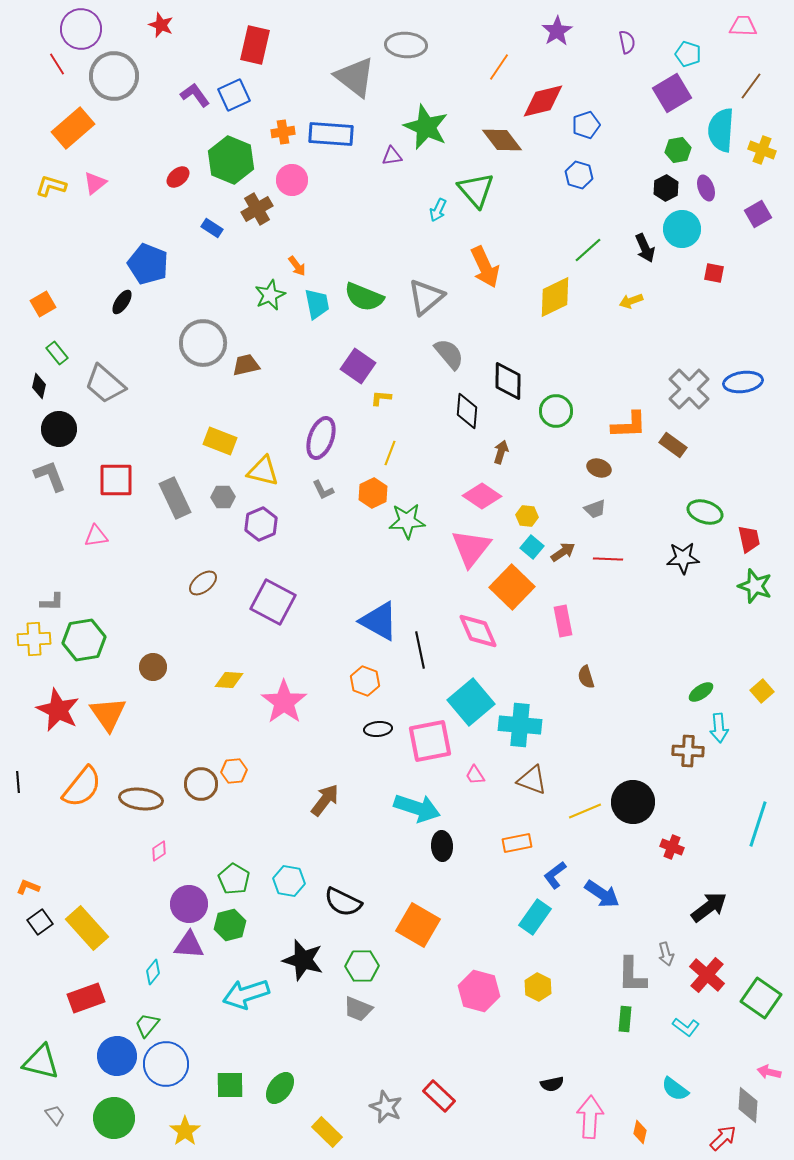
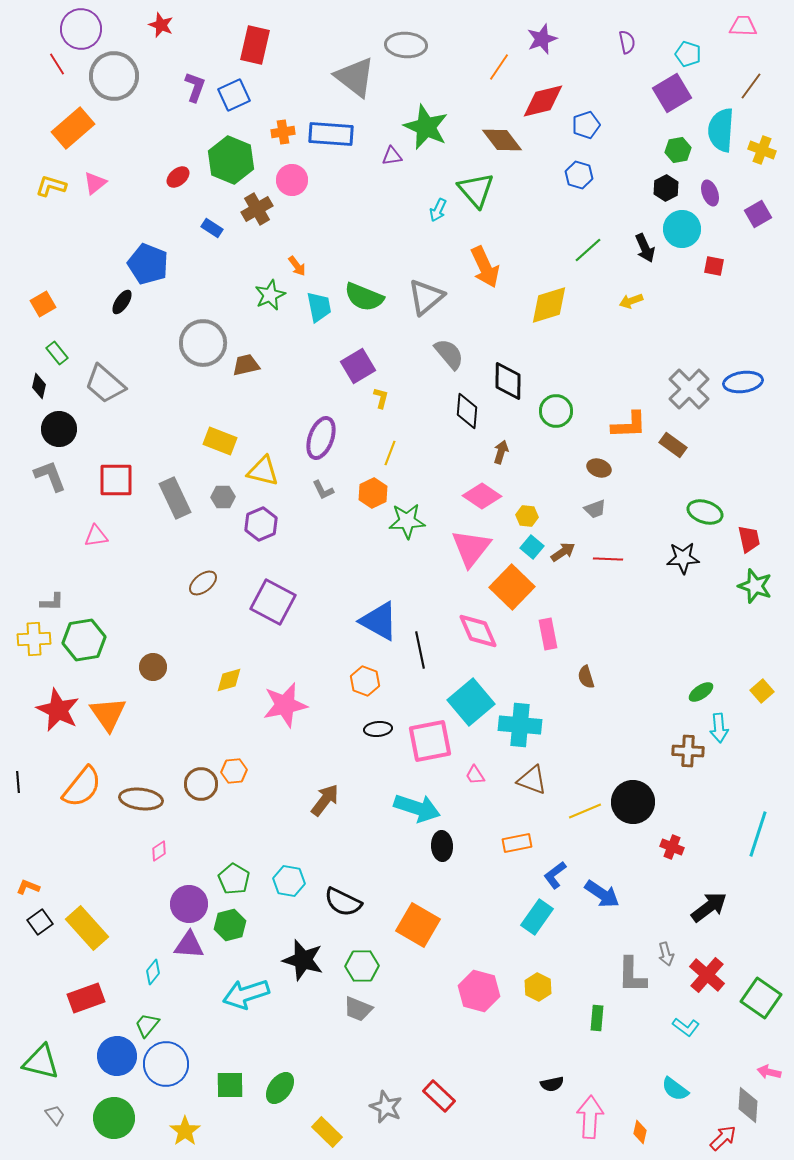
purple star at (557, 31): moved 15 px left, 8 px down; rotated 12 degrees clockwise
purple L-shape at (195, 95): moved 8 px up; rotated 56 degrees clockwise
purple ellipse at (706, 188): moved 4 px right, 5 px down
red square at (714, 273): moved 7 px up
yellow diamond at (555, 297): moved 6 px left, 8 px down; rotated 9 degrees clockwise
cyan trapezoid at (317, 304): moved 2 px right, 3 px down
purple square at (358, 366): rotated 24 degrees clockwise
yellow L-shape at (381, 398): rotated 100 degrees clockwise
pink rectangle at (563, 621): moved 15 px left, 13 px down
yellow diamond at (229, 680): rotated 20 degrees counterclockwise
pink star at (284, 702): moved 1 px right, 3 px down; rotated 24 degrees clockwise
cyan line at (758, 824): moved 10 px down
cyan rectangle at (535, 917): moved 2 px right
green rectangle at (625, 1019): moved 28 px left, 1 px up
